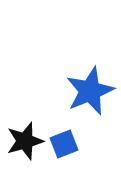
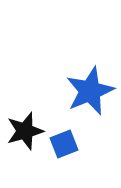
black star: moved 10 px up
